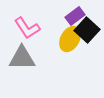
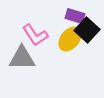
purple rectangle: rotated 54 degrees clockwise
pink L-shape: moved 8 px right, 7 px down
yellow ellipse: rotated 10 degrees clockwise
